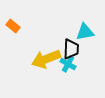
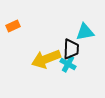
orange rectangle: rotated 64 degrees counterclockwise
